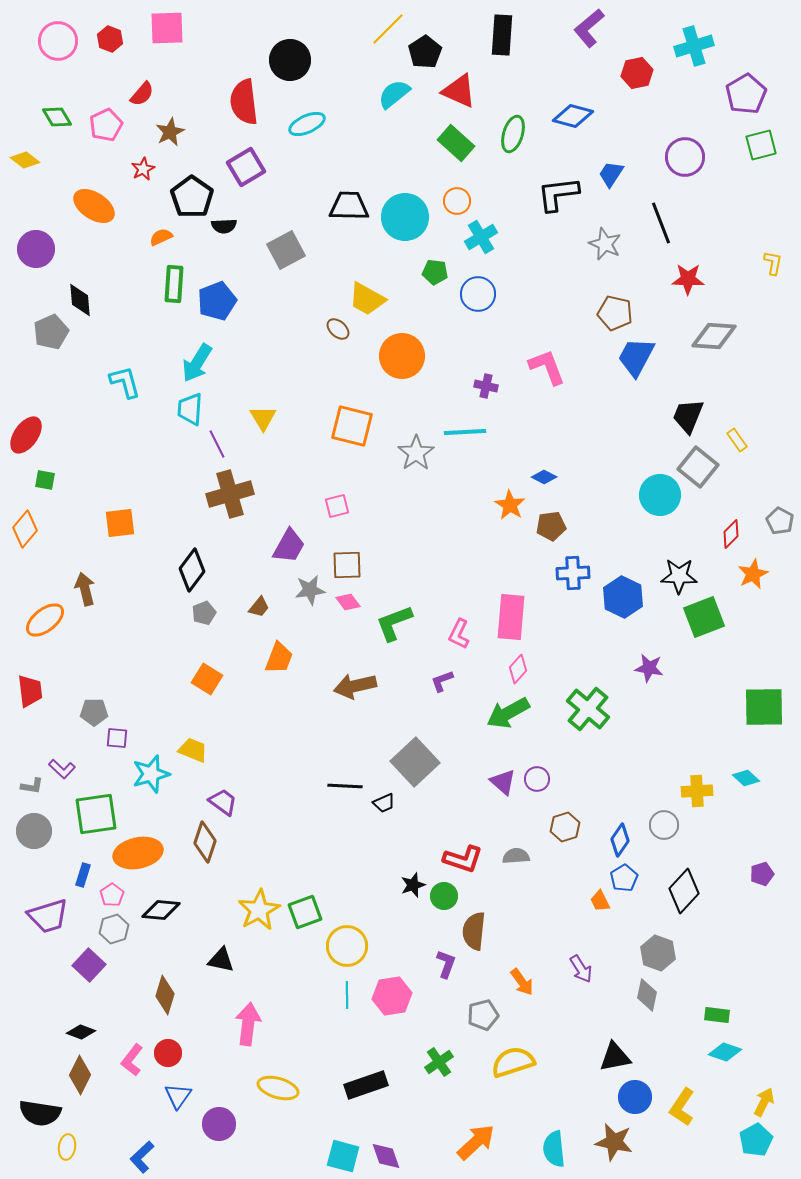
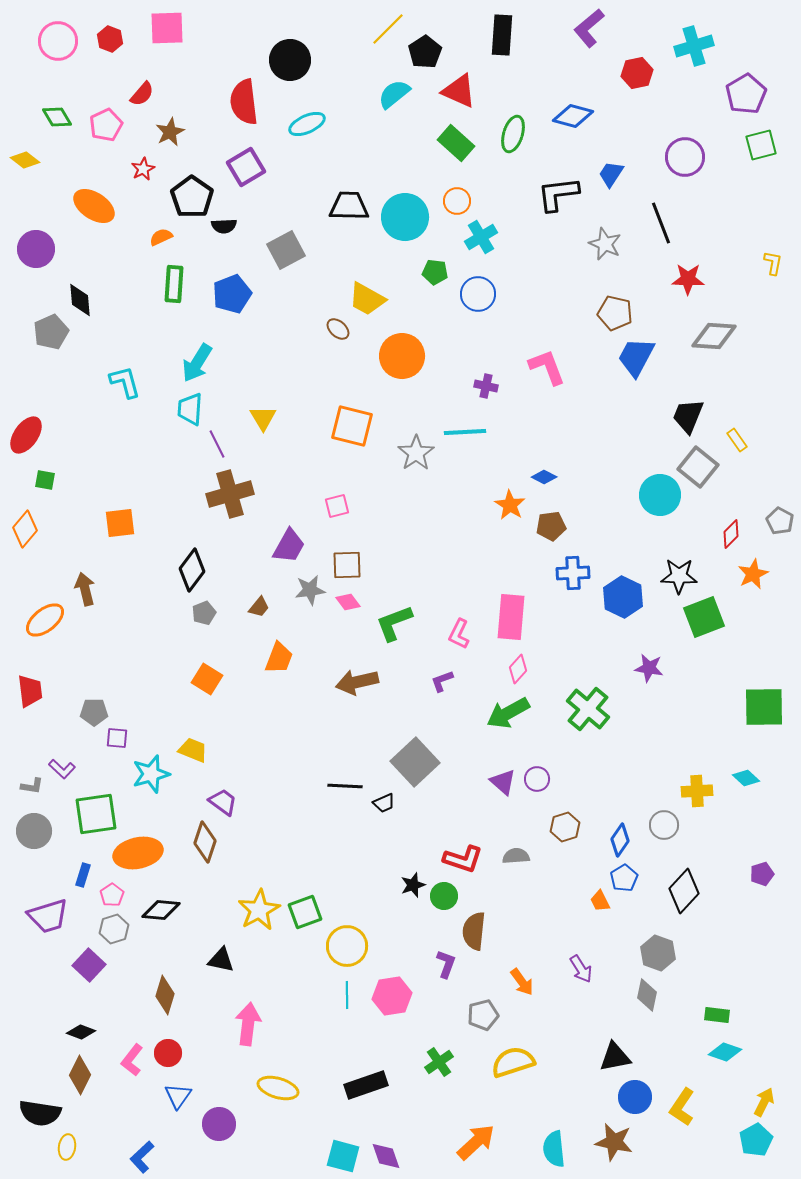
blue pentagon at (217, 301): moved 15 px right, 7 px up
brown arrow at (355, 686): moved 2 px right, 4 px up
